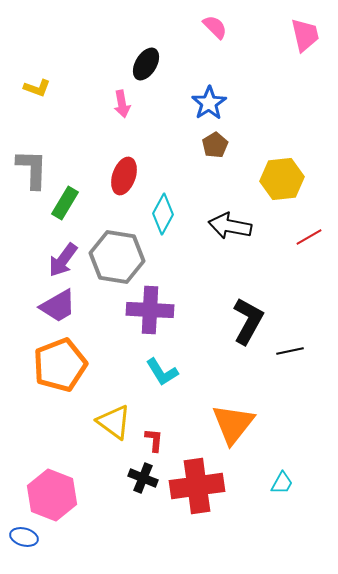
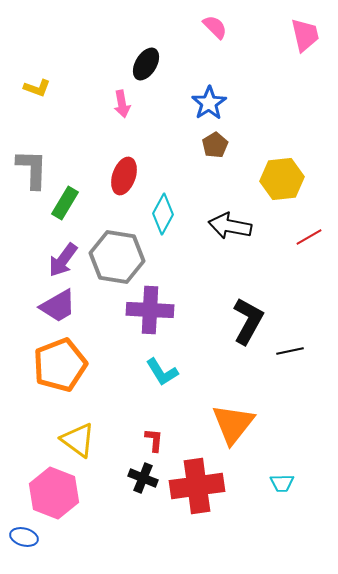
yellow triangle: moved 36 px left, 18 px down
cyan trapezoid: rotated 60 degrees clockwise
pink hexagon: moved 2 px right, 2 px up
